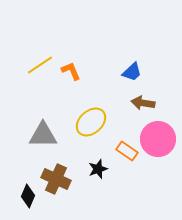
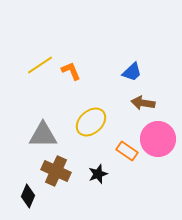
black star: moved 5 px down
brown cross: moved 8 px up
